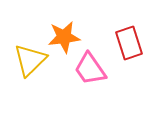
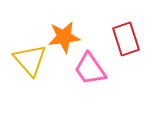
red rectangle: moved 3 px left, 4 px up
yellow triangle: rotated 27 degrees counterclockwise
